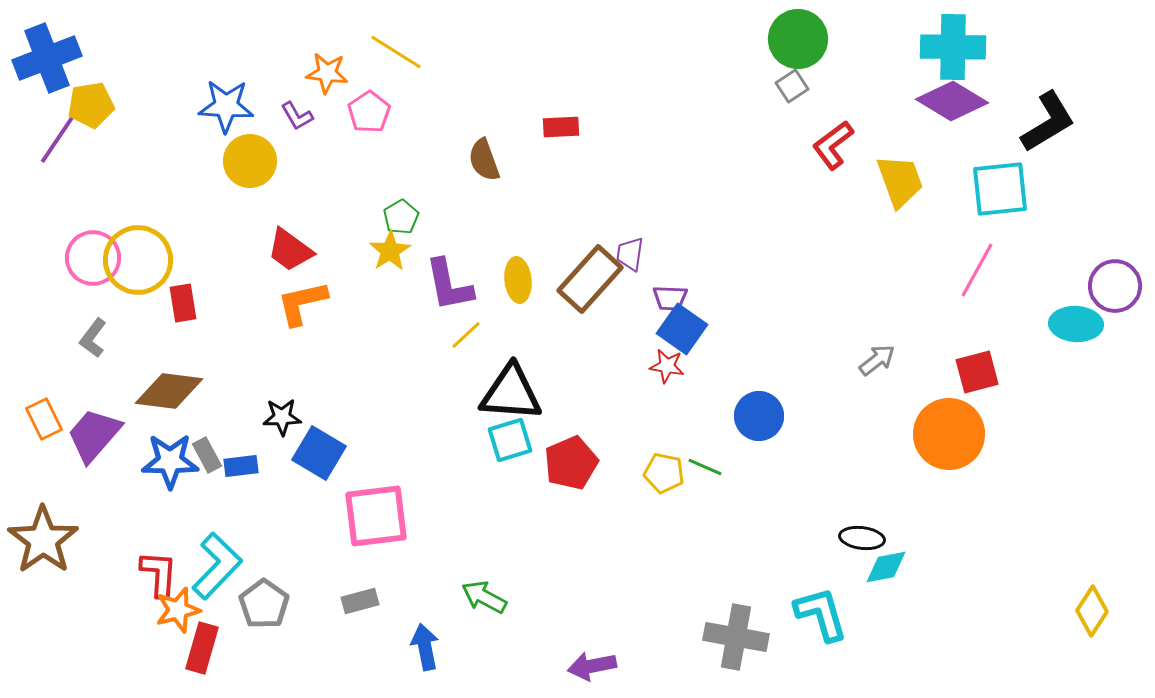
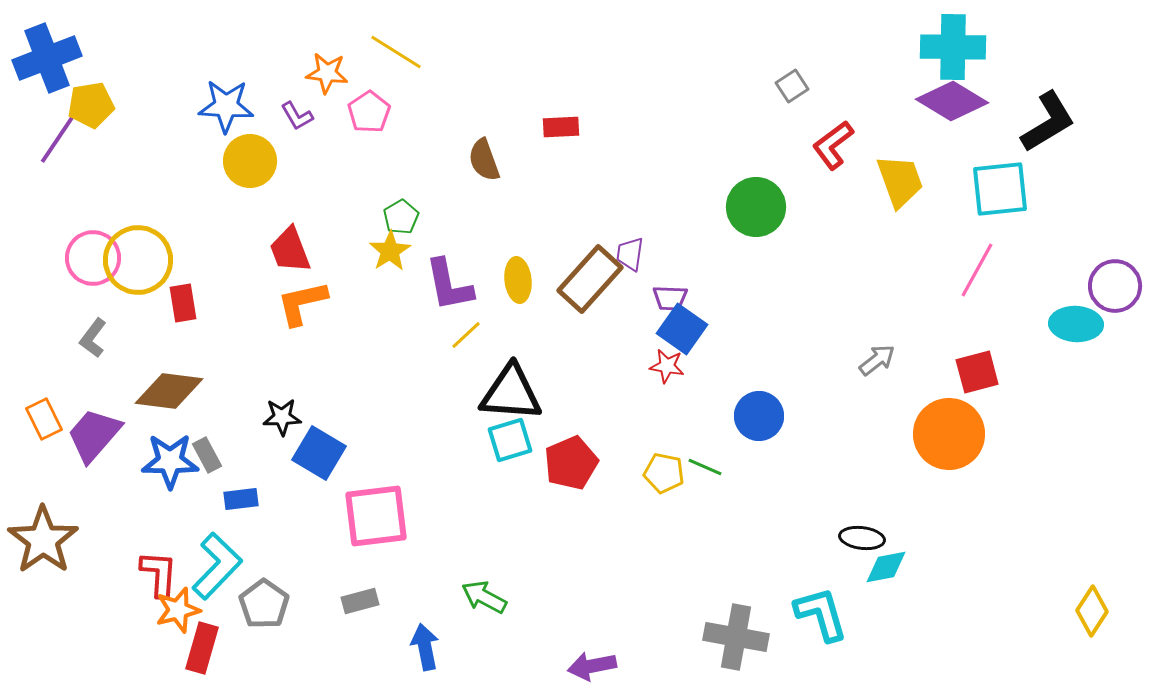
green circle at (798, 39): moved 42 px left, 168 px down
red trapezoid at (290, 250): rotated 33 degrees clockwise
blue rectangle at (241, 466): moved 33 px down
